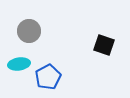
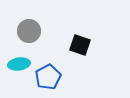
black square: moved 24 px left
